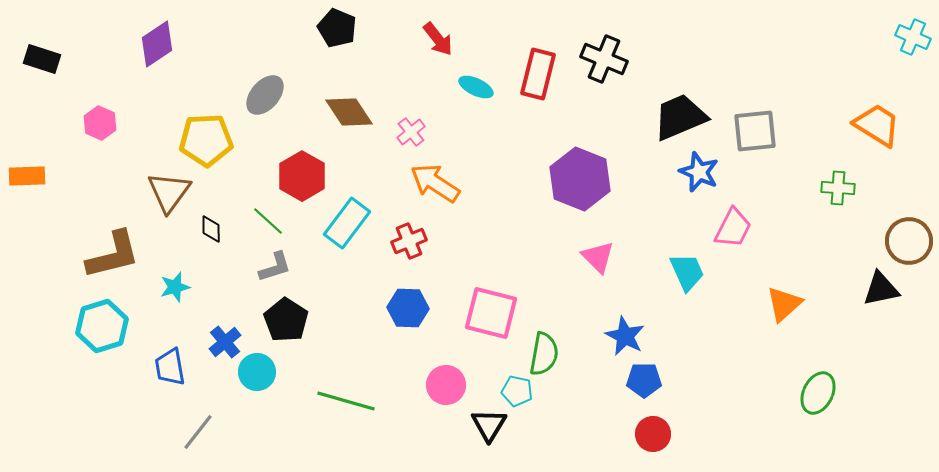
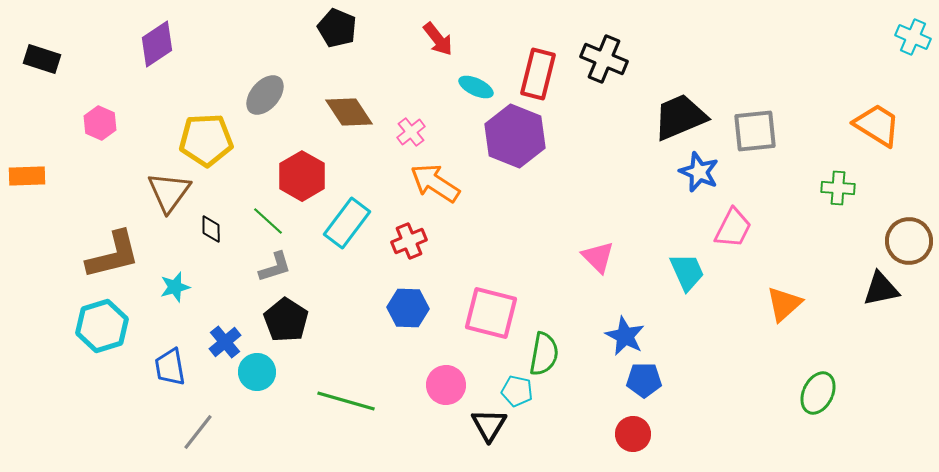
purple hexagon at (580, 179): moved 65 px left, 43 px up
red circle at (653, 434): moved 20 px left
